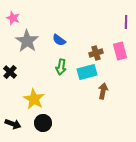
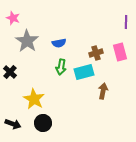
blue semicircle: moved 3 px down; rotated 48 degrees counterclockwise
pink rectangle: moved 1 px down
cyan rectangle: moved 3 px left
